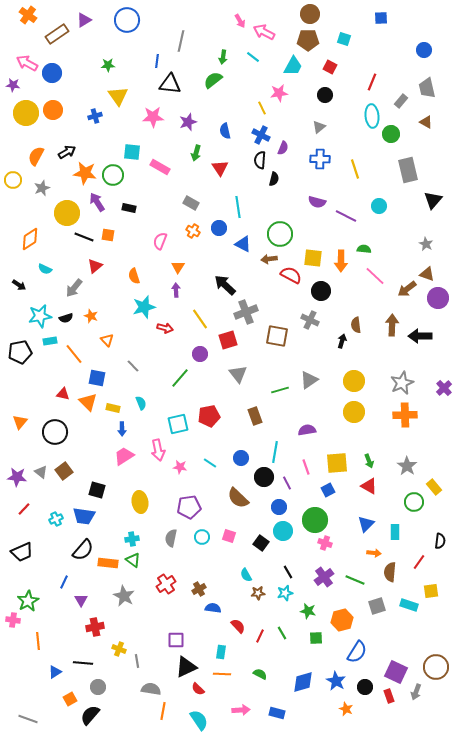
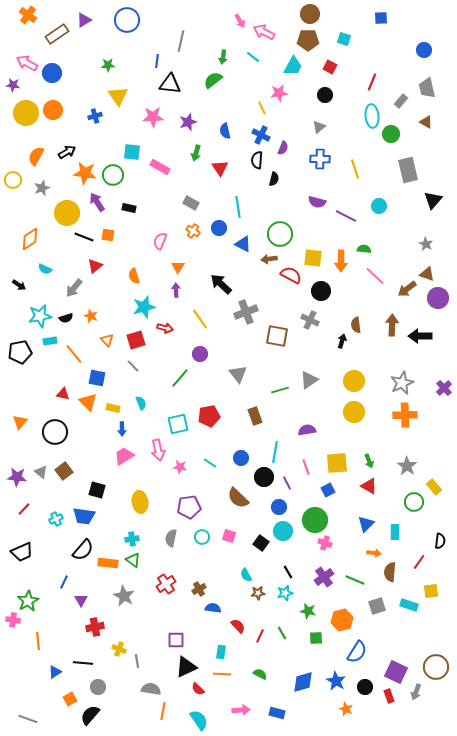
black semicircle at (260, 160): moved 3 px left
black arrow at (225, 285): moved 4 px left, 1 px up
red square at (228, 340): moved 92 px left
